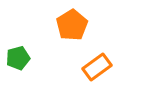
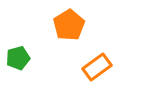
orange pentagon: moved 3 px left
